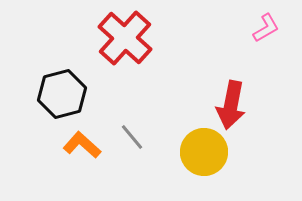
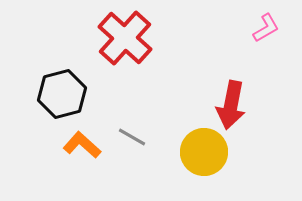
gray line: rotated 20 degrees counterclockwise
